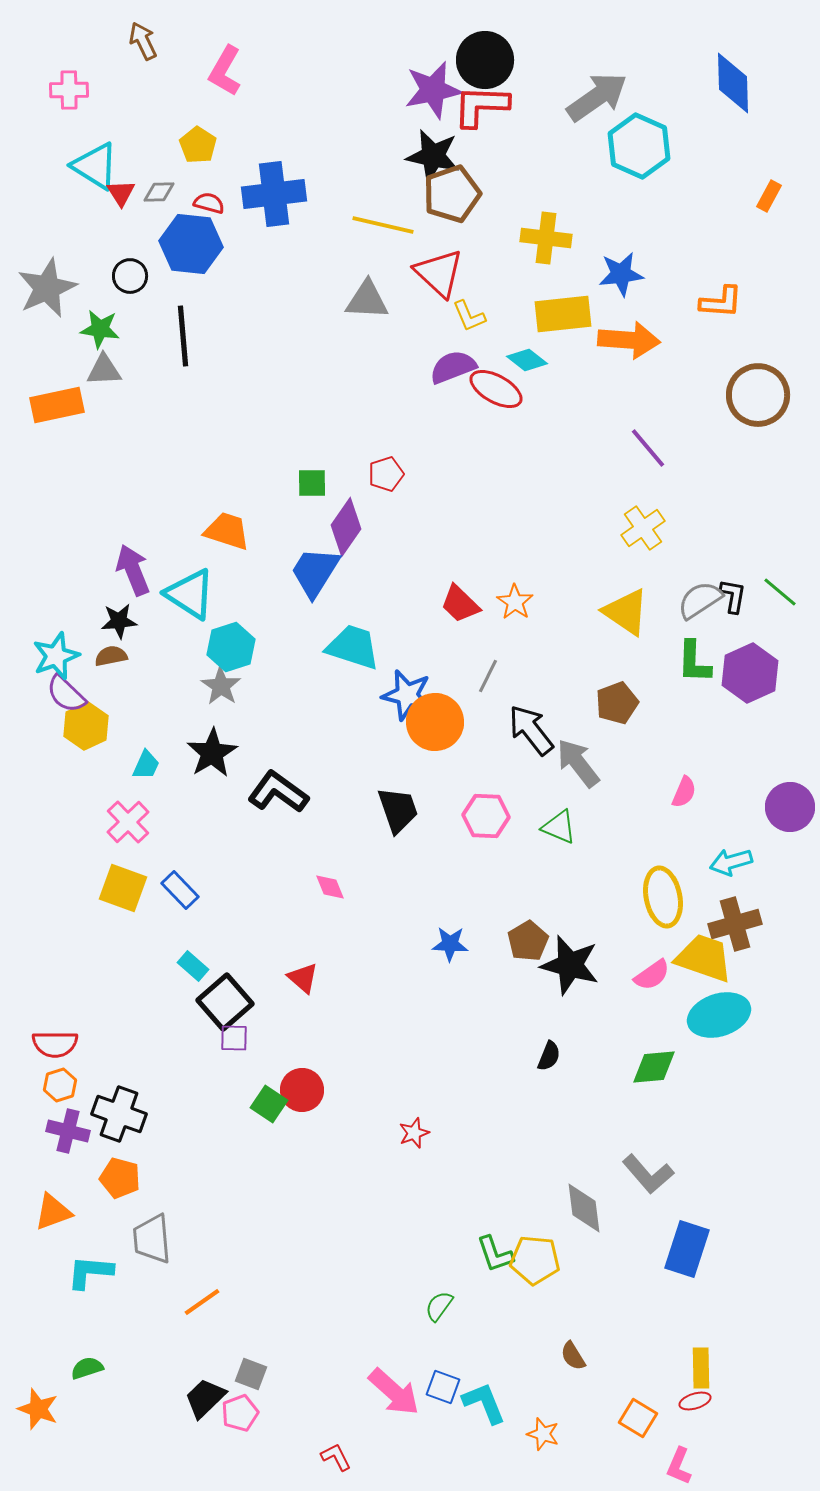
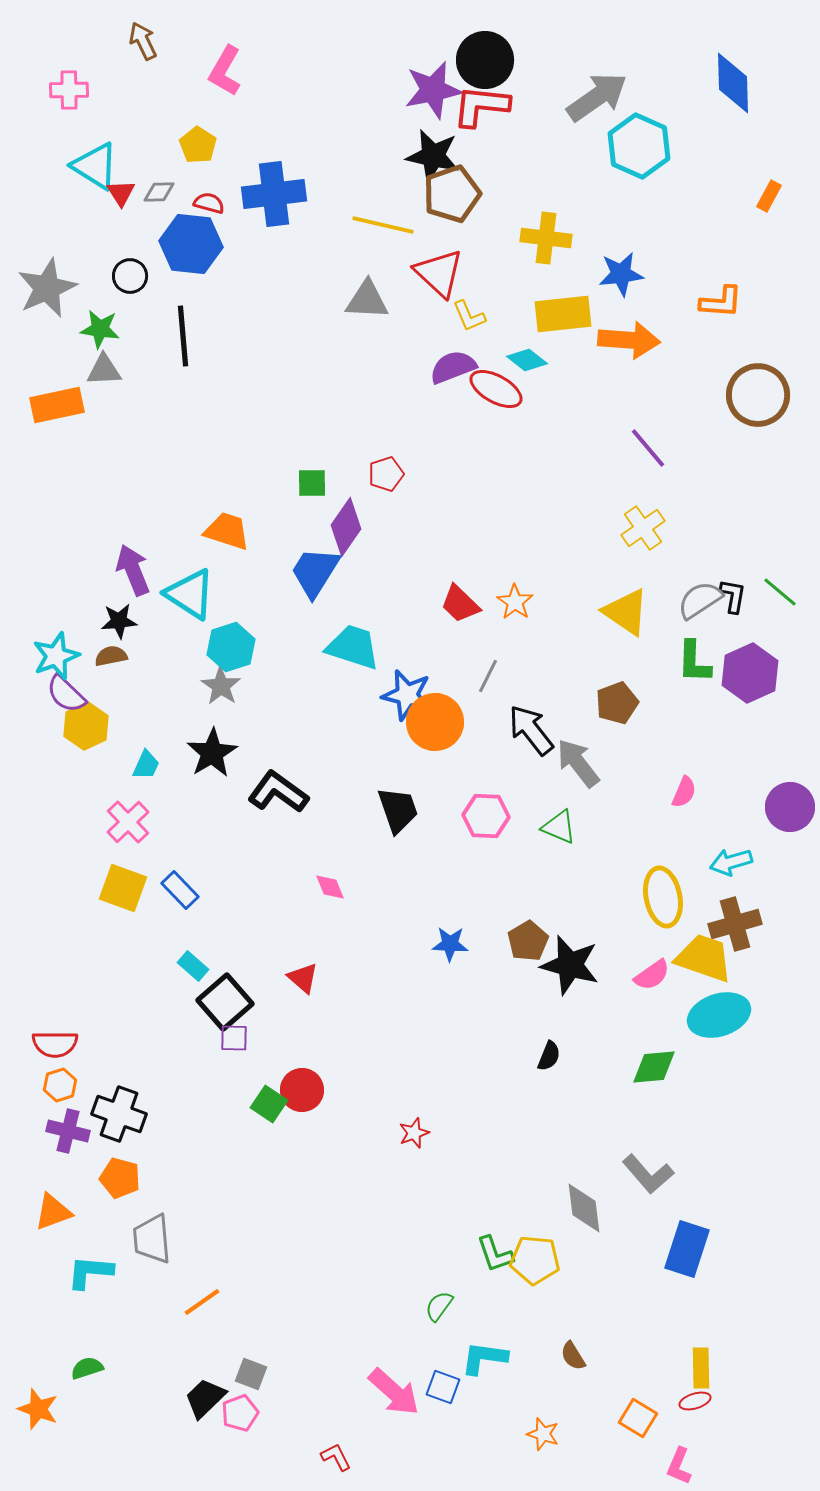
red L-shape at (481, 106): rotated 4 degrees clockwise
cyan L-shape at (484, 1403): moved 45 px up; rotated 60 degrees counterclockwise
